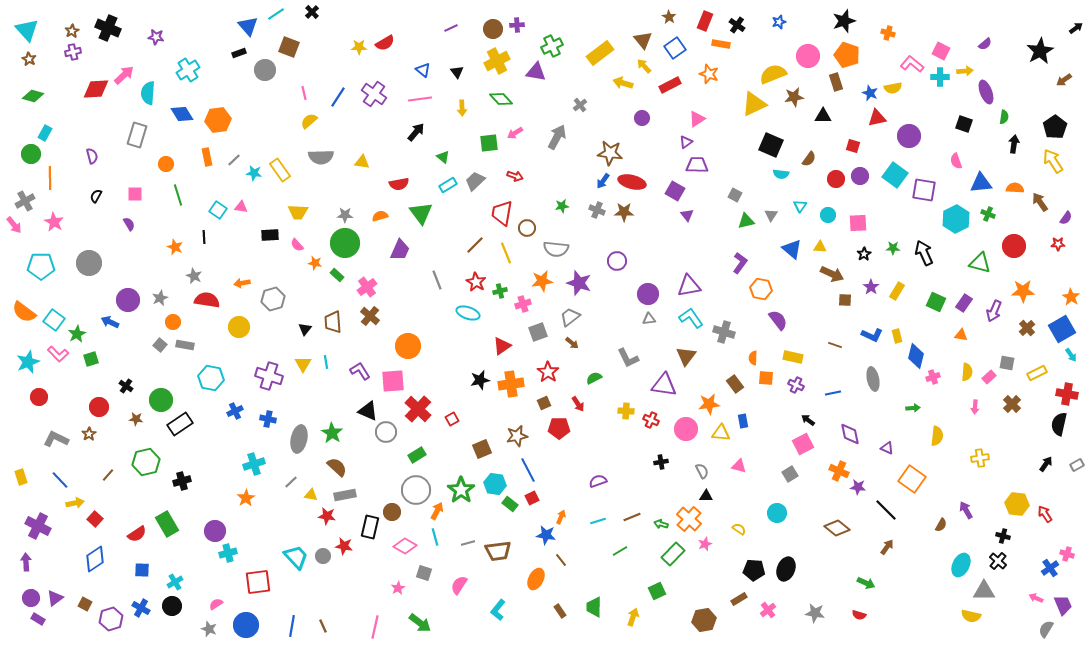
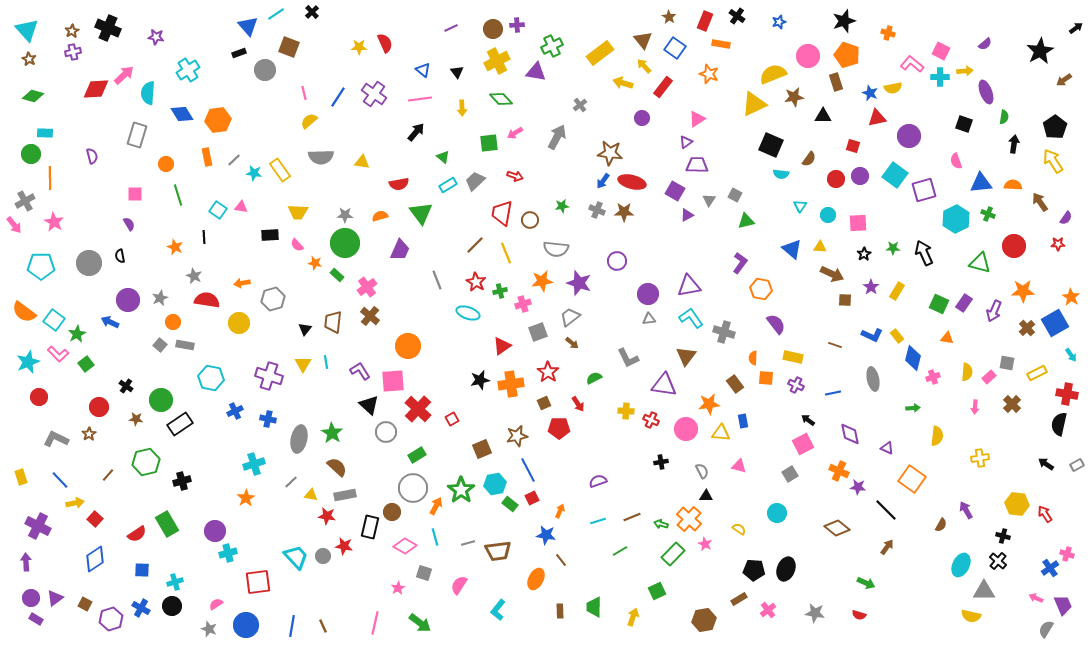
black cross at (737, 25): moved 9 px up
red semicircle at (385, 43): rotated 84 degrees counterclockwise
blue square at (675, 48): rotated 20 degrees counterclockwise
red rectangle at (670, 85): moved 7 px left, 2 px down; rotated 25 degrees counterclockwise
cyan rectangle at (45, 133): rotated 63 degrees clockwise
orange semicircle at (1015, 188): moved 2 px left, 3 px up
purple square at (924, 190): rotated 25 degrees counterclockwise
black semicircle at (96, 196): moved 24 px right, 60 px down; rotated 40 degrees counterclockwise
purple triangle at (687, 215): rotated 40 degrees clockwise
gray triangle at (771, 215): moved 62 px left, 15 px up
brown circle at (527, 228): moved 3 px right, 8 px up
green square at (936, 302): moved 3 px right, 2 px down
purple semicircle at (778, 320): moved 2 px left, 4 px down
brown trapezoid at (333, 322): rotated 10 degrees clockwise
yellow circle at (239, 327): moved 4 px up
blue square at (1062, 329): moved 7 px left, 6 px up
orange triangle at (961, 335): moved 14 px left, 3 px down
yellow rectangle at (897, 336): rotated 24 degrees counterclockwise
blue diamond at (916, 356): moved 3 px left, 2 px down
green square at (91, 359): moved 5 px left, 5 px down; rotated 21 degrees counterclockwise
black triangle at (368, 411): moved 1 px right, 6 px up; rotated 20 degrees clockwise
black arrow at (1046, 464): rotated 91 degrees counterclockwise
cyan hexagon at (495, 484): rotated 20 degrees counterclockwise
gray circle at (416, 490): moved 3 px left, 2 px up
orange arrow at (437, 511): moved 1 px left, 5 px up
orange arrow at (561, 517): moved 1 px left, 6 px up
pink star at (705, 544): rotated 24 degrees counterclockwise
cyan cross at (175, 582): rotated 14 degrees clockwise
brown rectangle at (560, 611): rotated 32 degrees clockwise
purple rectangle at (38, 619): moved 2 px left
pink line at (375, 627): moved 4 px up
